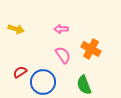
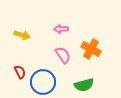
yellow arrow: moved 6 px right, 6 px down
red semicircle: rotated 96 degrees clockwise
green semicircle: rotated 84 degrees counterclockwise
